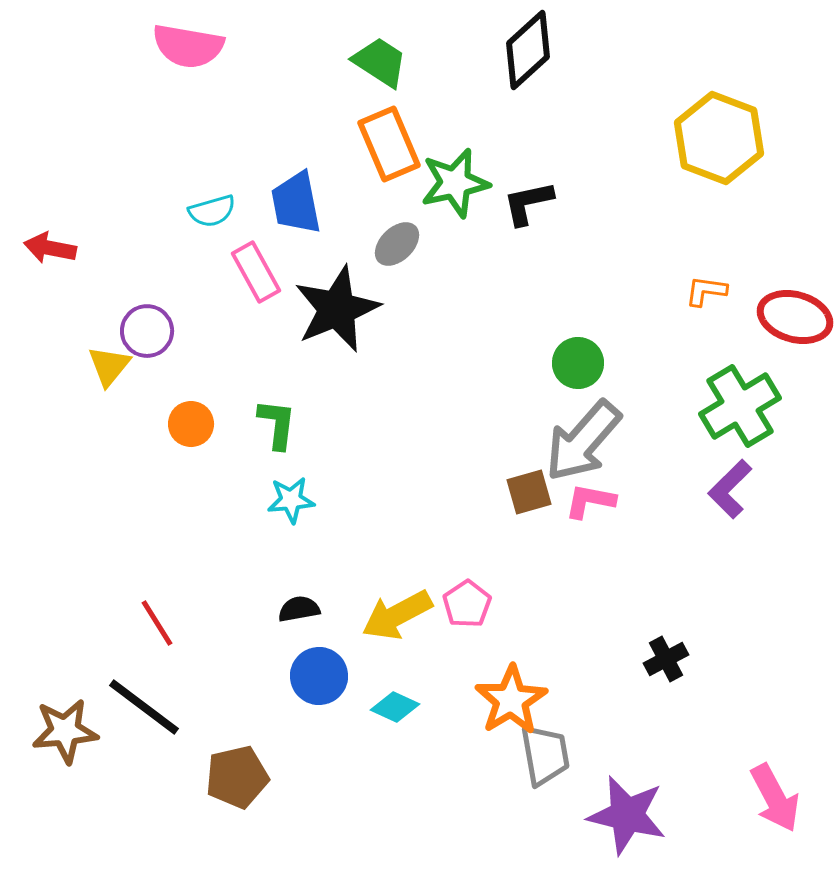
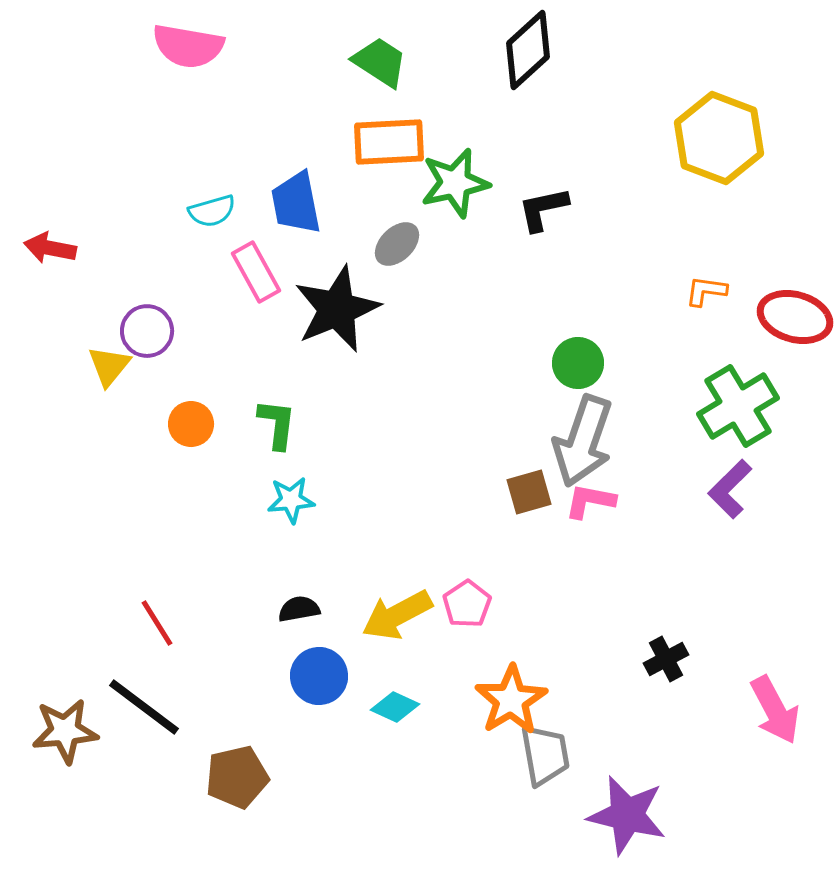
orange rectangle: moved 2 px up; rotated 70 degrees counterclockwise
black L-shape: moved 15 px right, 6 px down
green cross: moved 2 px left
gray arrow: rotated 22 degrees counterclockwise
pink arrow: moved 88 px up
